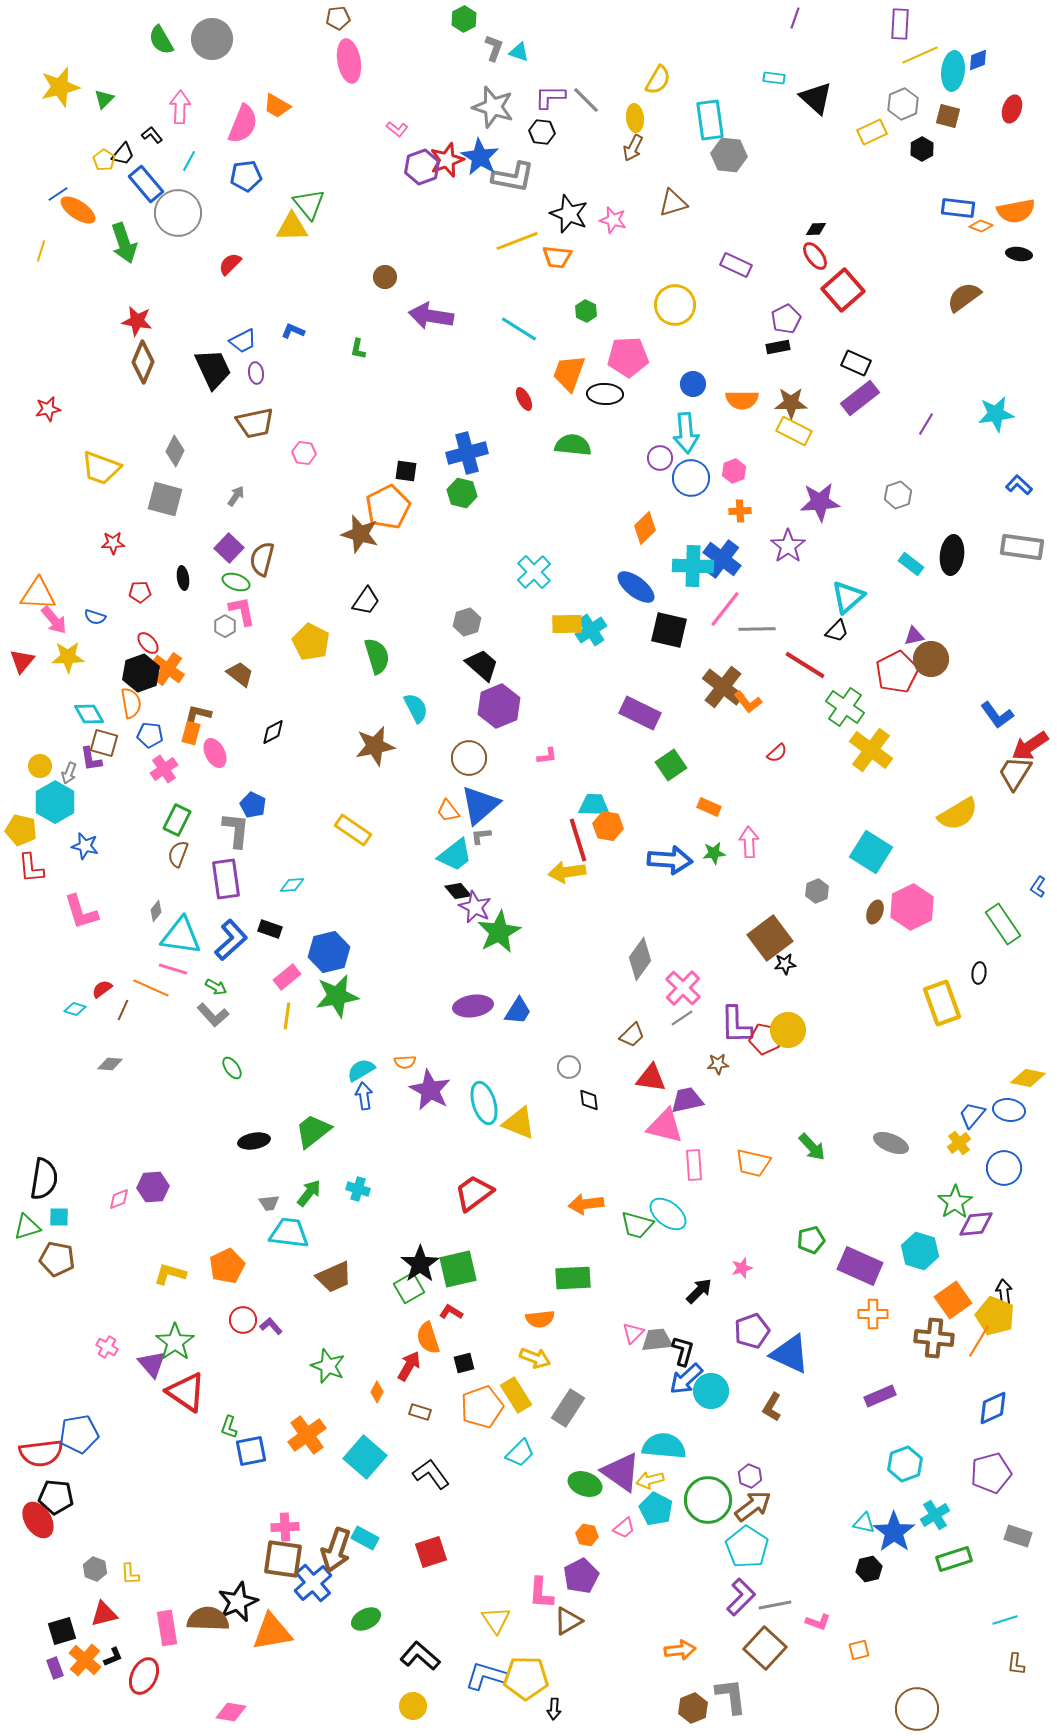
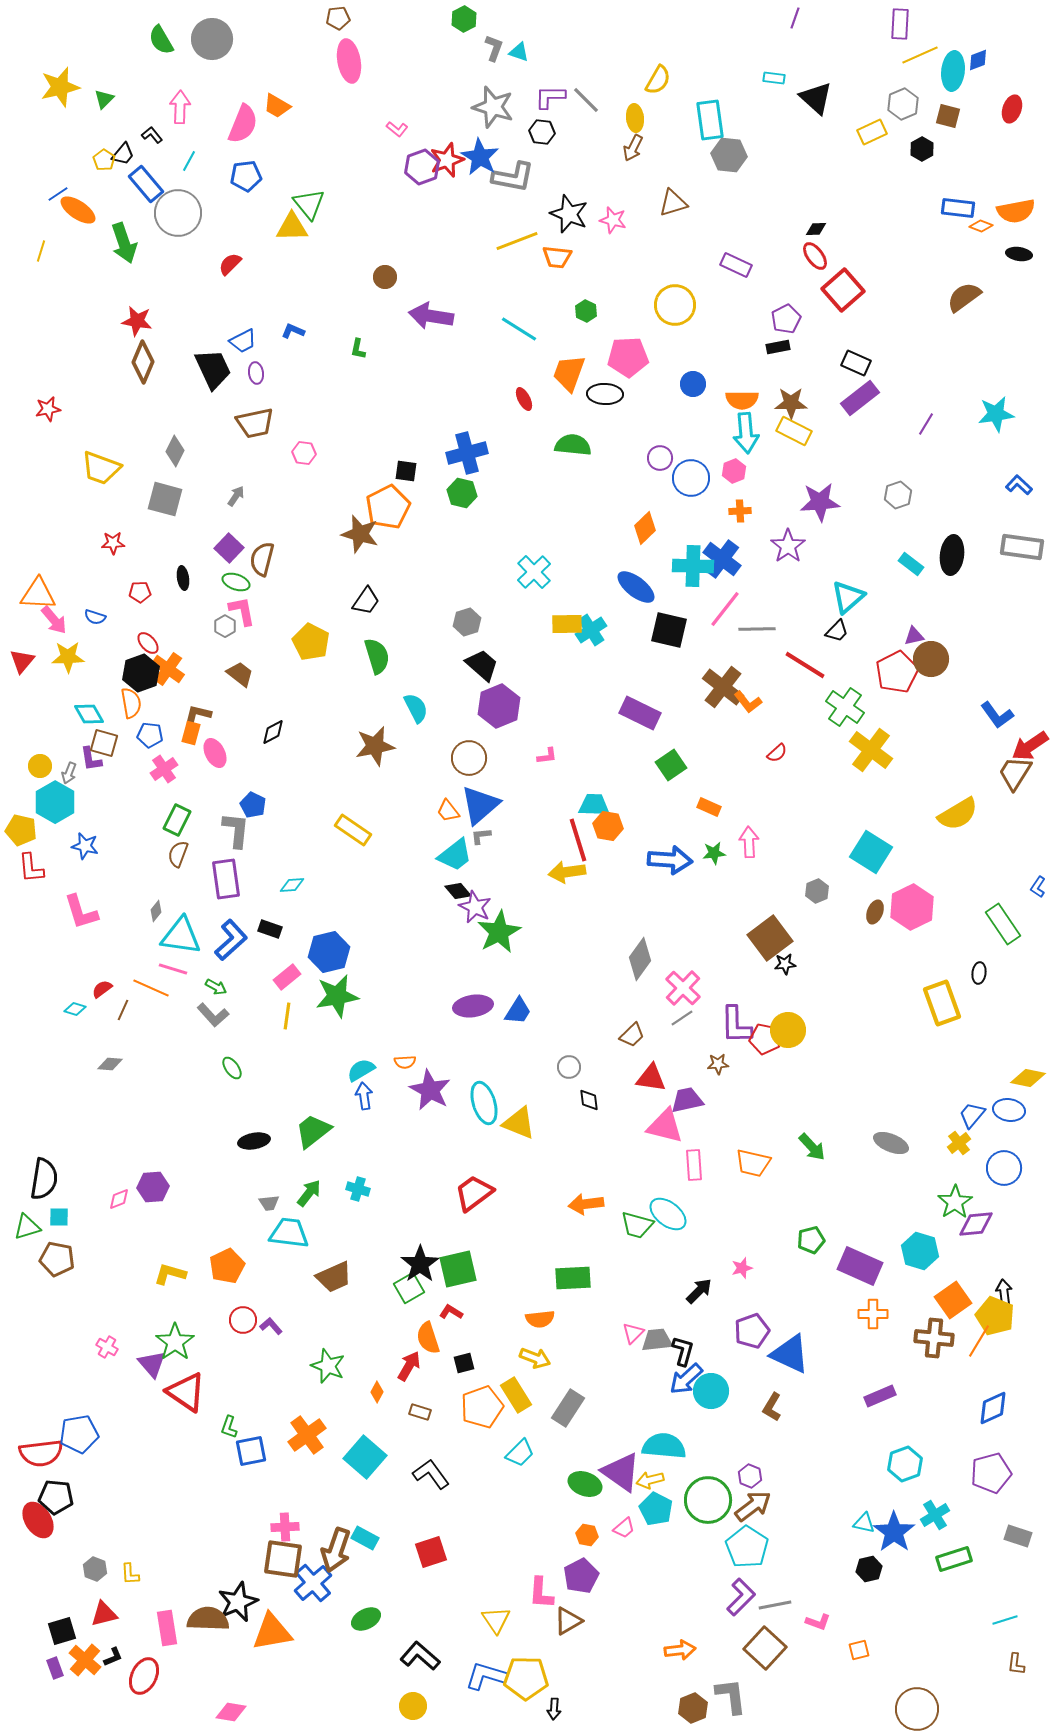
cyan arrow at (686, 433): moved 60 px right
